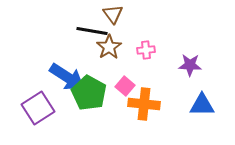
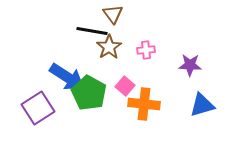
blue triangle: rotated 16 degrees counterclockwise
